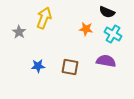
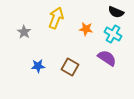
black semicircle: moved 9 px right
yellow arrow: moved 12 px right
gray star: moved 5 px right
purple semicircle: moved 1 px right, 3 px up; rotated 24 degrees clockwise
brown square: rotated 18 degrees clockwise
